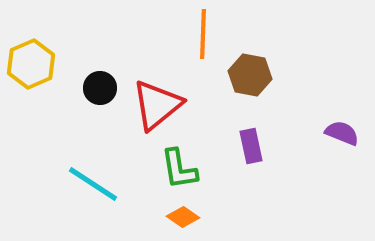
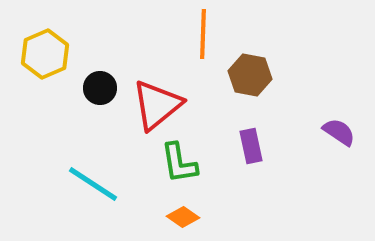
yellow hexagon: moved 14 px right, 10 px up
purple semicircle: moved 3 px left, 1 px up; rotated 12 degrees clockwise
green L-shape: moved 6 px up
